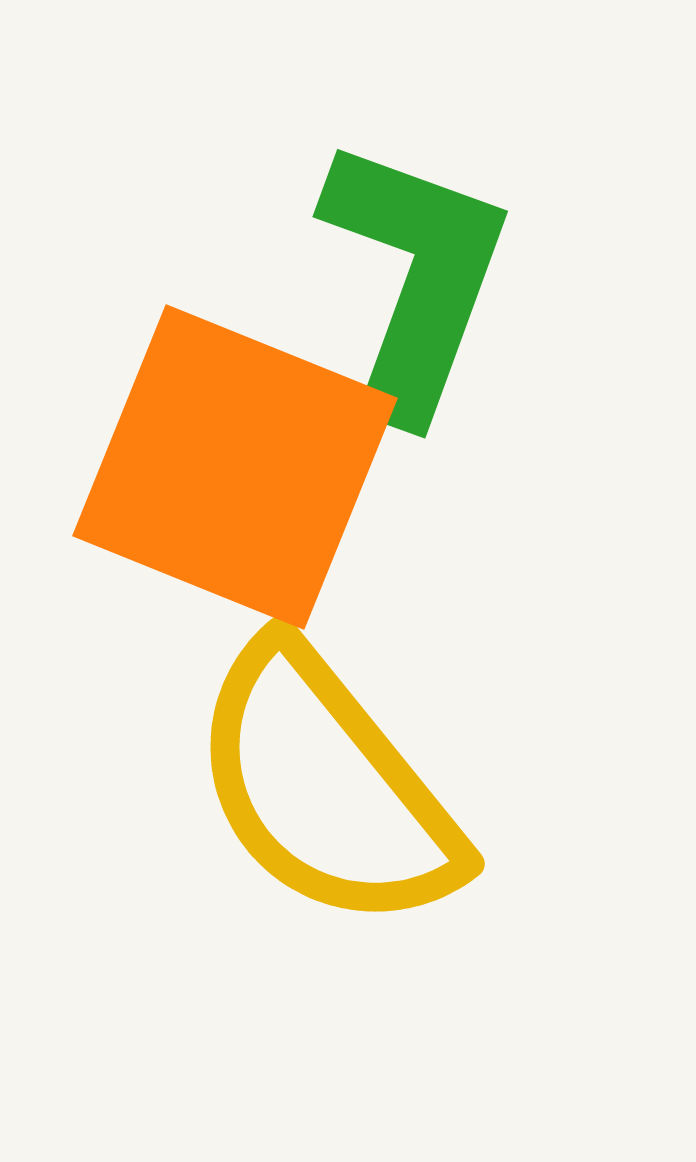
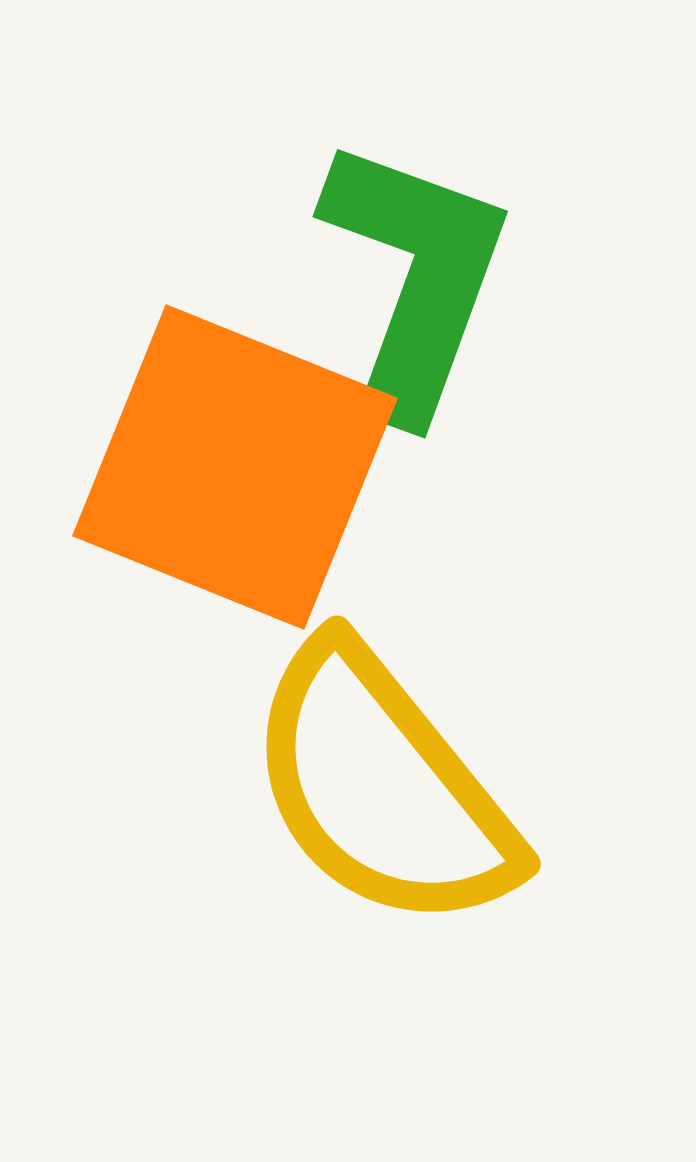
yellow semicircle: moved 56 px right
